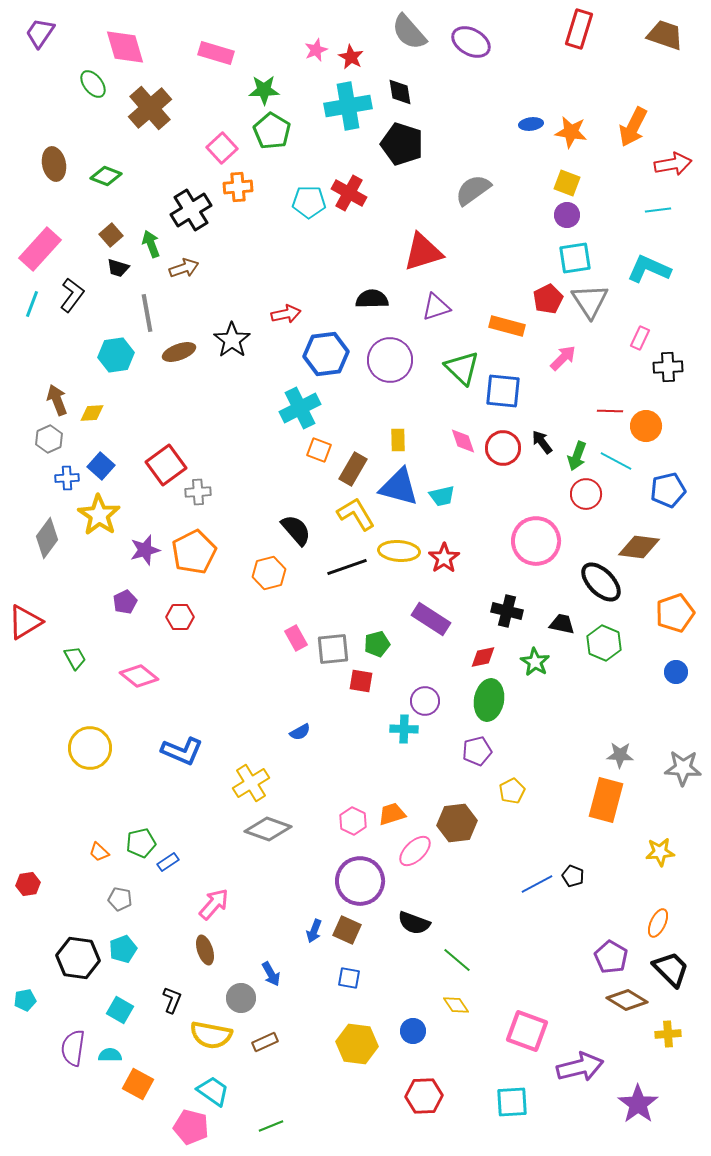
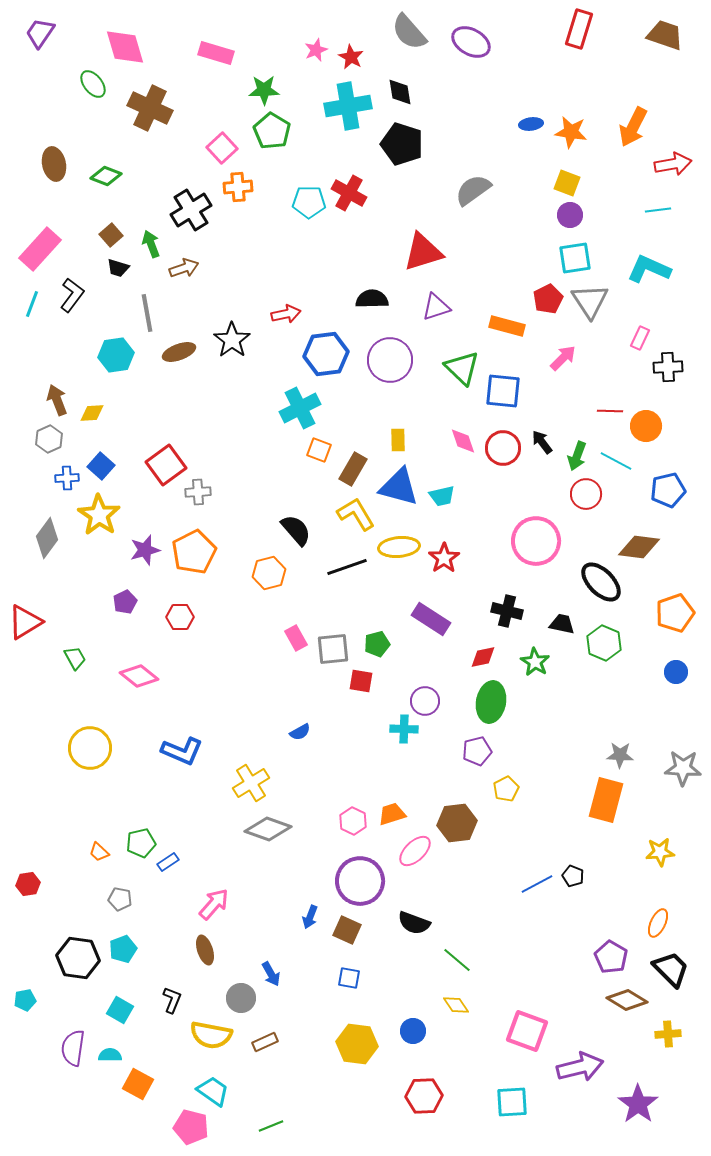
brown cross at (150, 108): rotated 24 degrees counterclockwise
purple circle at (567, 215): moved 3 px right
yellow ellipse at (399, 551): moved 4 px up; rotated 9 degrees counterclockwise
green ellipse at (489, 700): moved 2 px right, 2 px down
yellow pentagon at (512, 791): moved 6 px left, 2 px up
blue arrow at (314, 931): moved 4 px left, 14 px up
